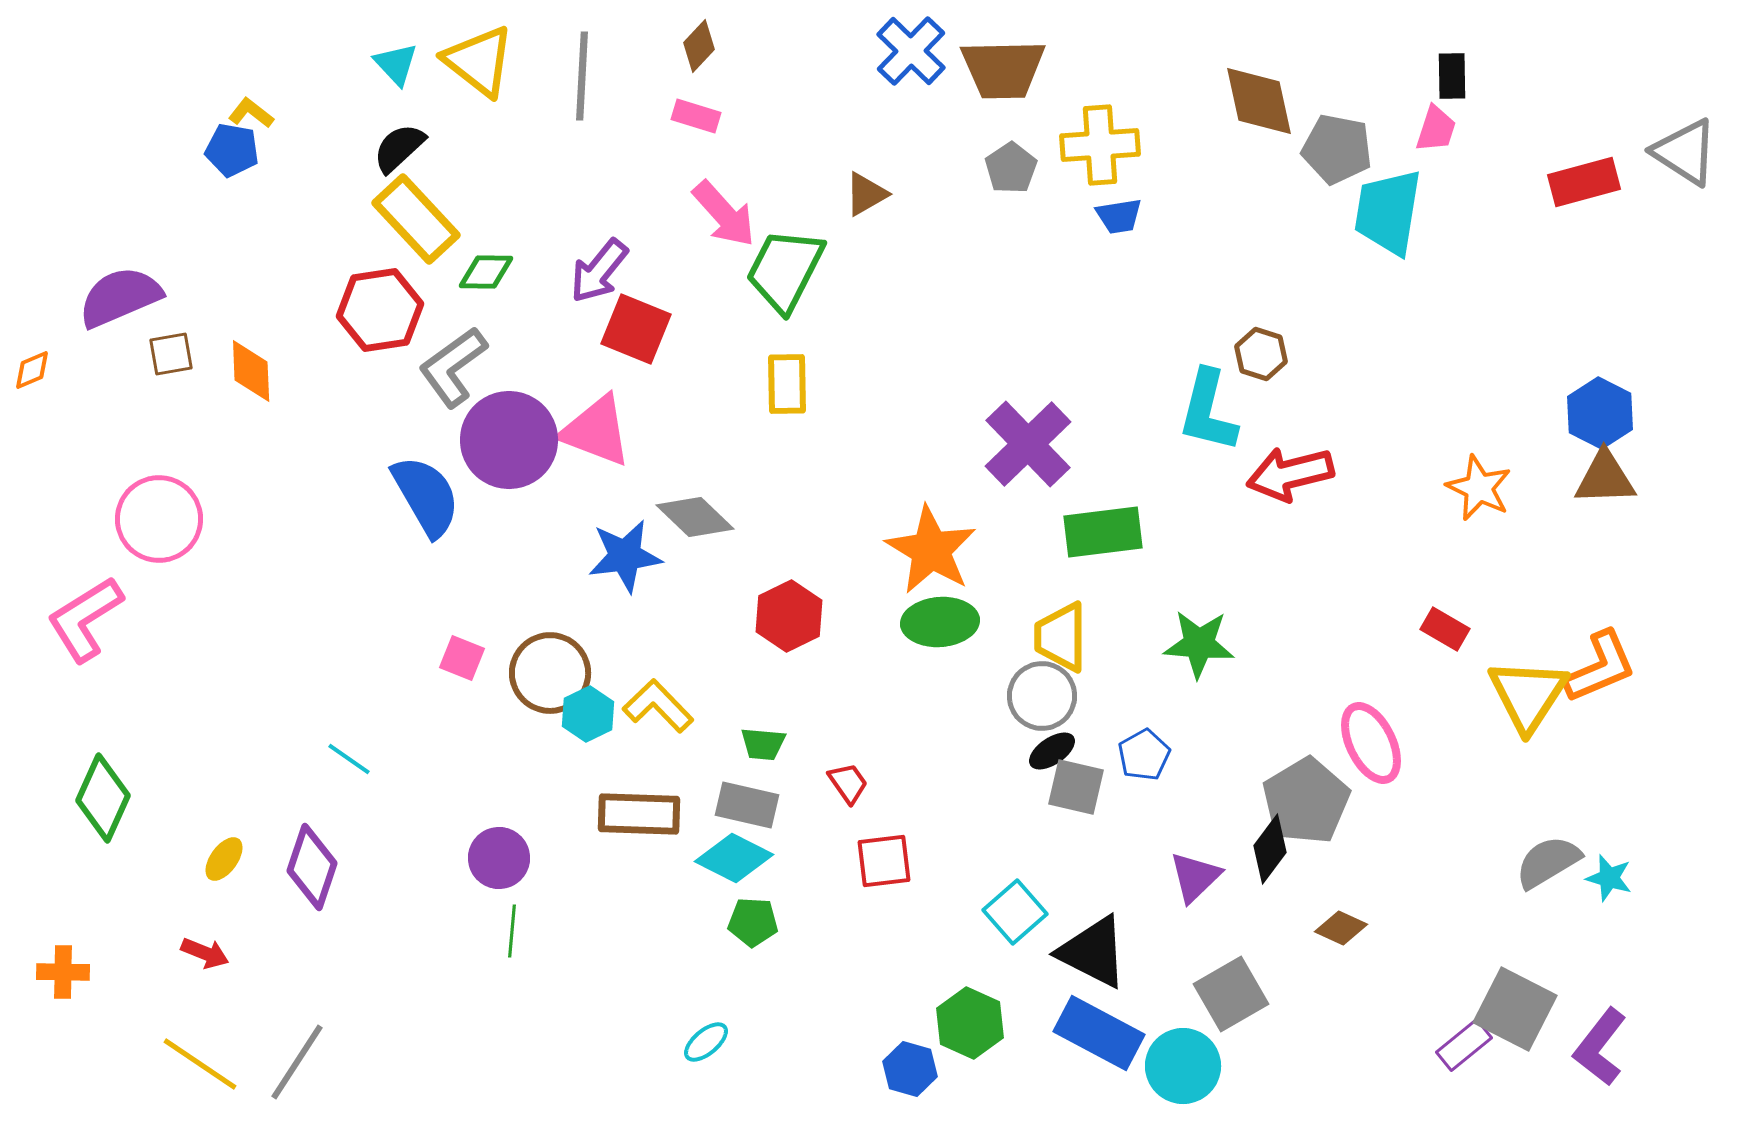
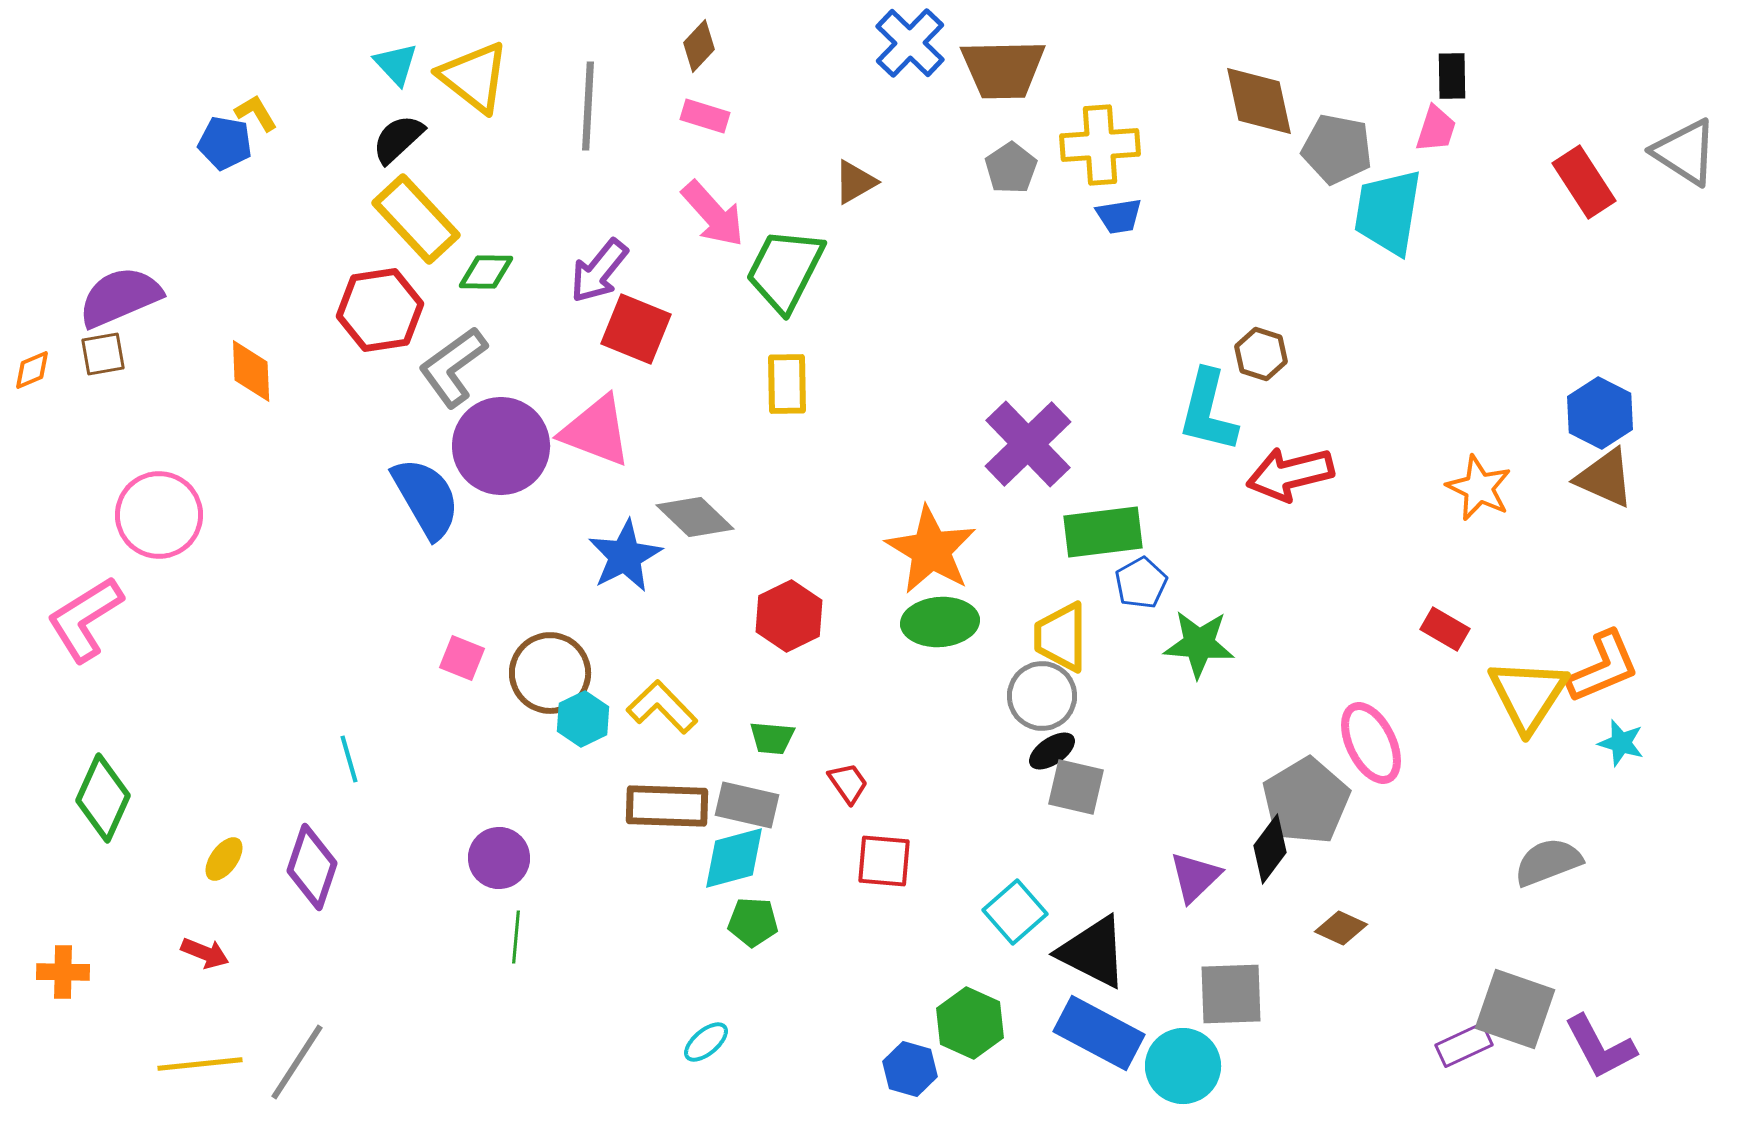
blue cross at (911, 51): moved 1 px left, 8 px up
yellow triangle at (479, 61): moved 5 px left, 16 px down
gray line at (582, 76): moved 6 px right, 30 px down
yellow L-shape at (251, 113): moved 5 px right; rotated 21 degrees clockwise
pink rectangle at (696, 116): moved 9 px right
black semicircle at (399, 148): moved 1 px left, 9 px up
blue pentagon at (232, 150): moved 7 px left, 7 px up
red rectangle at (1584, 182): rotated 72 degrees clockwise
brown triangle at (866, 194): moved 11 px left, 12 px up
pink arrow at (724, 214): moved 11 px left
brown square at (171, 354): moved 68 px left
purple circle at (509, 440): moved 8 px left, 6 px down
brown triangle at (1605, 478): rotated 26 degrees clockwise
blue semicircle at (426, 496): moved 2 px down
pink circle at (159, 519): moved 4 px up
blue star at (625, 556): rotated 20 degrees counterclockwise
orange L-shape at (1600, 667): moved 3 px right
yellow L-shape at (658, 706): moved 4 px right, 1 px down
cyan hexagon at (588, 714): moved 5 px left, 5 px down
green trapezoid at (763, 744): moved 9 px right, 6 px up
blue pentagon at (1144, 755): moved 3 px left, 172 px up
cyan line at (349, 759): rotated 39 degrees clockwise
brown rectangle at (639, 814): moved 28 px right, 8 px up
cyan diamond at (734, 858): rotated 42 degrees counterclockwise
red square at (884, 861): rotated 12 degrees clockwise
gray semicircle at (1548, 862): rotated 10 degrees clockwise
cyan star at (1609, 878): moved 12 px right, 135 px up
green line at (512, 931): moved 4 px right, 6 px down
gray square at (1231, 994): rotated 28 degrees clockwise
gray square at (1515, 1009): rotated 8 degrees counterclockwise
purple rectangle at (1464, 1045): rotated 14 degrees clockwise
purple L-shape at (1600, 1047): rotated 66 degrees counterclockwise
yellow line at (200, 1064): rotated 40 degrees counterclockwise
